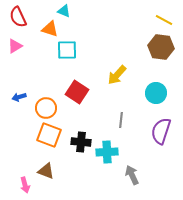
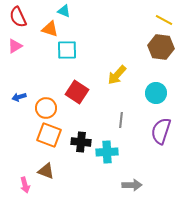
gray arrow: moved 10 px down; rotated 114 degrees clockwise
